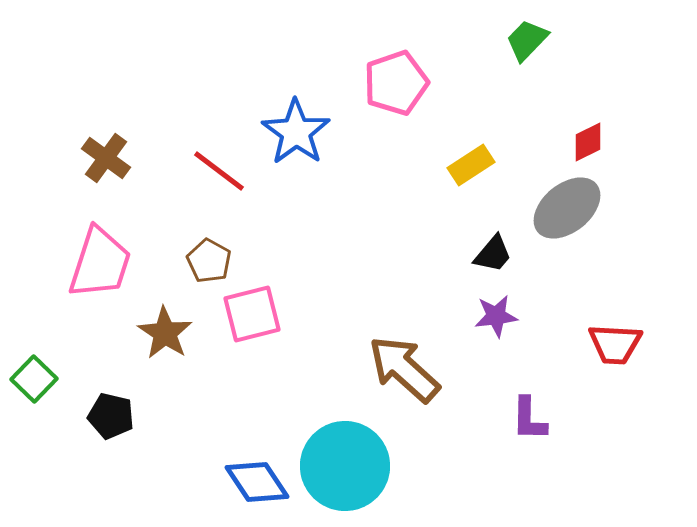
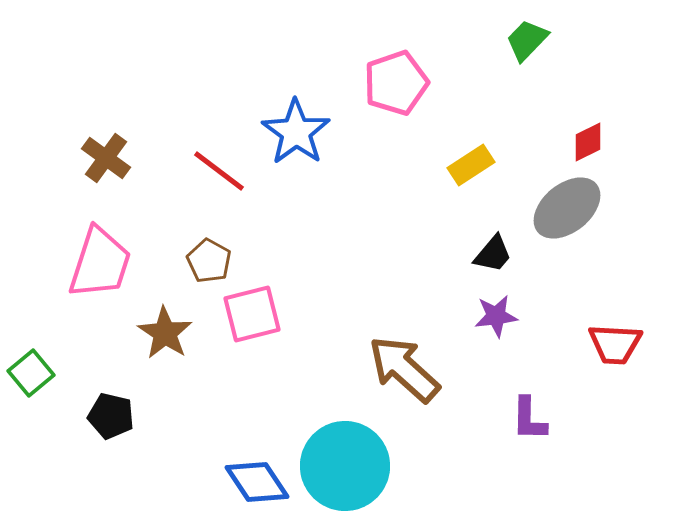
green square: moved 3 px left, 6 px up; rotated 6 degrees clockwise
